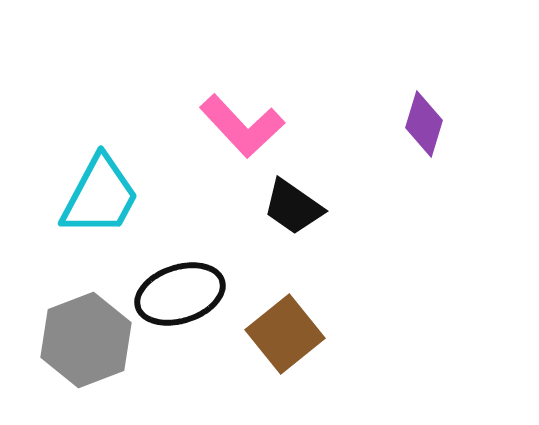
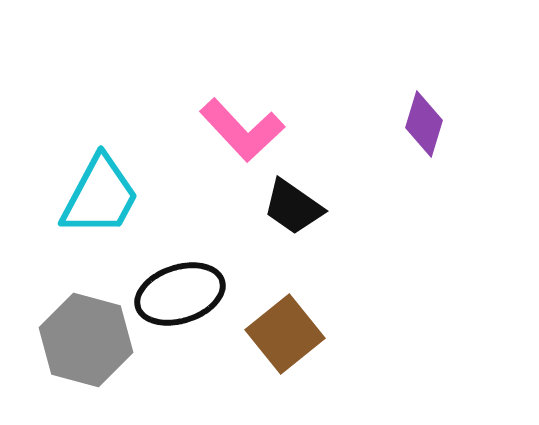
pink L-shape: moved 4 px down
gray hexagon: rotated 24 degrees counterclockwise
